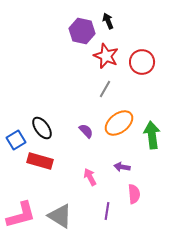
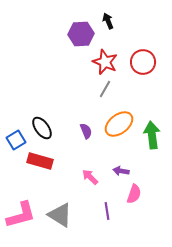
purple hexagon: moved 1 px left, 3 px down; rotated 15 degrees counterclockwise
red star: moved 1 px left, 6 px down
red circle: moved 1 px right
orange ellipse: moved 1 px down
purple semicircle: rotated 21 degrees clockwise
purple arrow: moved 1 px left, 4 px down
pink arrow: rotated 18 degrees counterclockwise
pink semicircle: rotated 24 degrees clockwise
purple line: rotated 18 degrees counterclockwise
gray triangle: moved 1 px up
